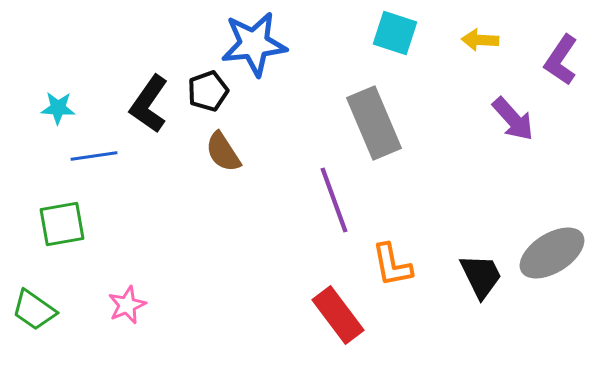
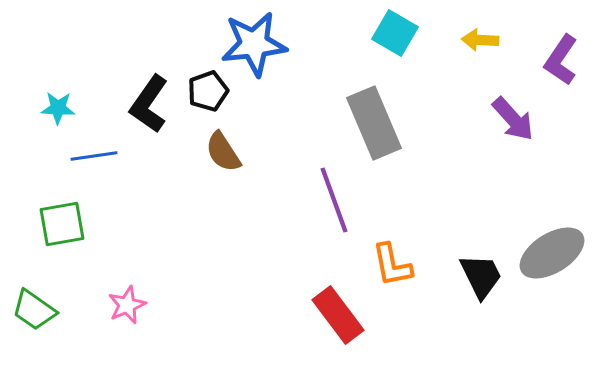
cyan square: rotated 12 degrees clockwise
